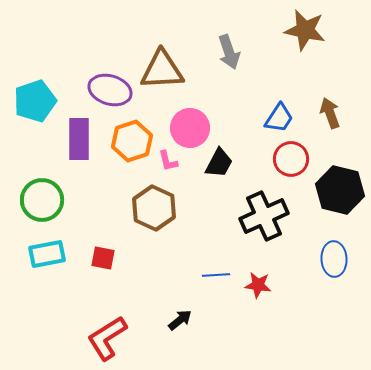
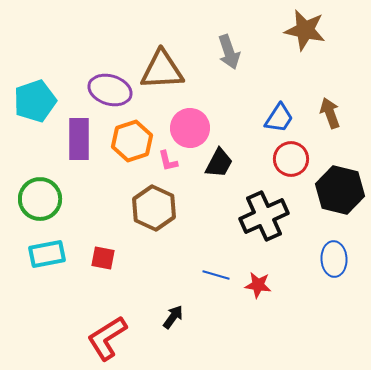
green circle: moved 2 px left, 1 px up
blue line: rotated 20 degrees clockwise
black arrow: moved 7 px left, 3 px up; rotated 15 degrees counterclockwise
